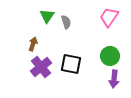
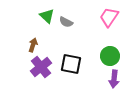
green triangle: rotated 21 degrees counterclockwise
gray semicircle: rotated 136 degrees clockwise
brown arrow: moved 1 px down
